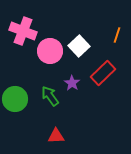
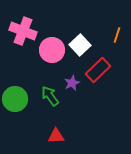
white square: moved 1 px right, 1 px up
pink circle: moved 2 px right, 1 px up
red rectangle: moved 5 px left, 3 px up
purple star: rotated 14 degrees clockwise
